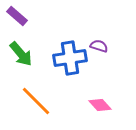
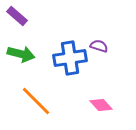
green arrow: rotated 36 degrees counterclockwise
pink diamond: moved 1 px right
